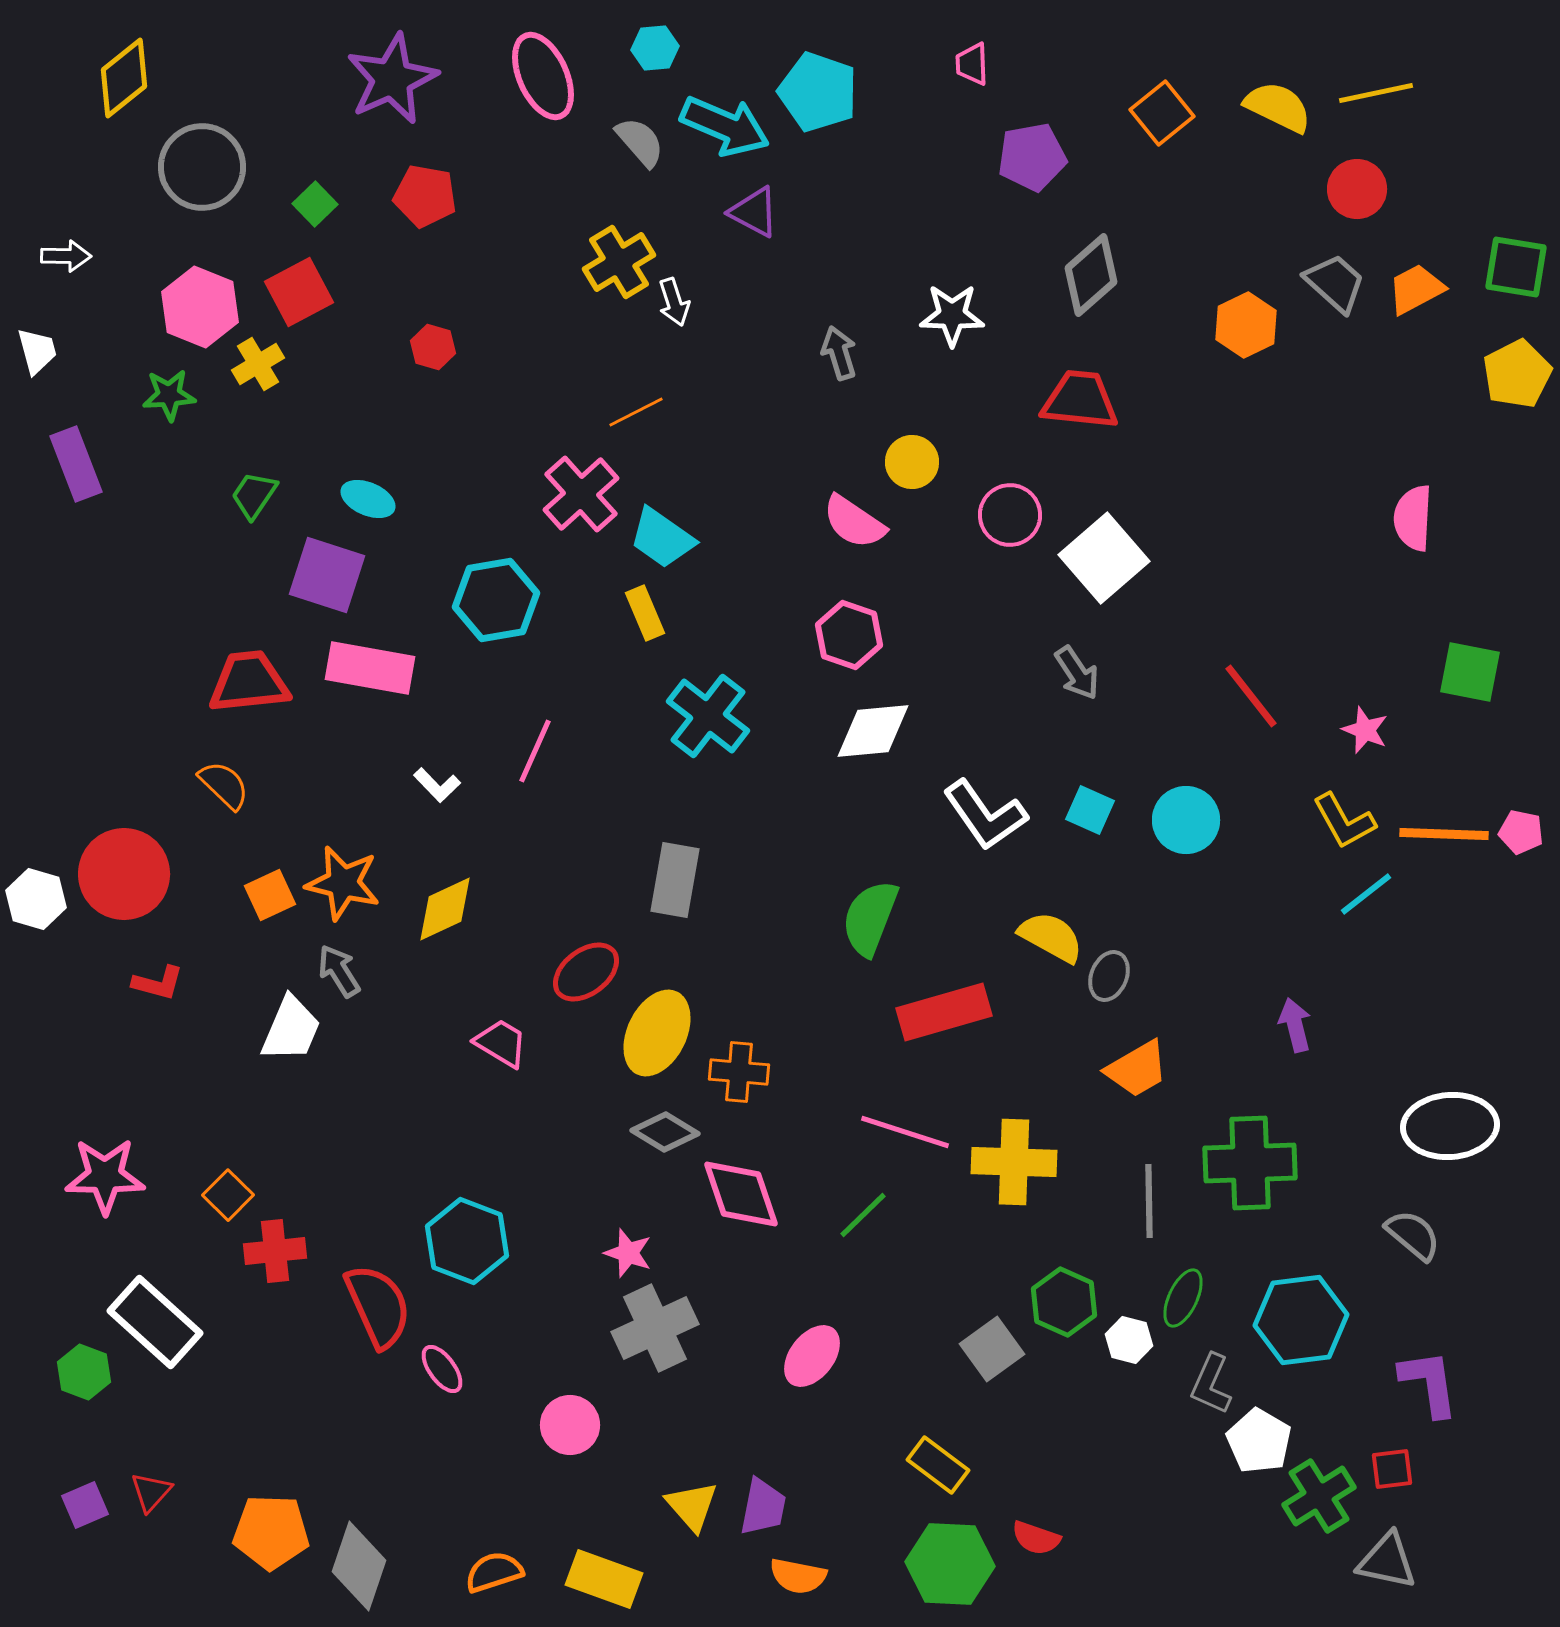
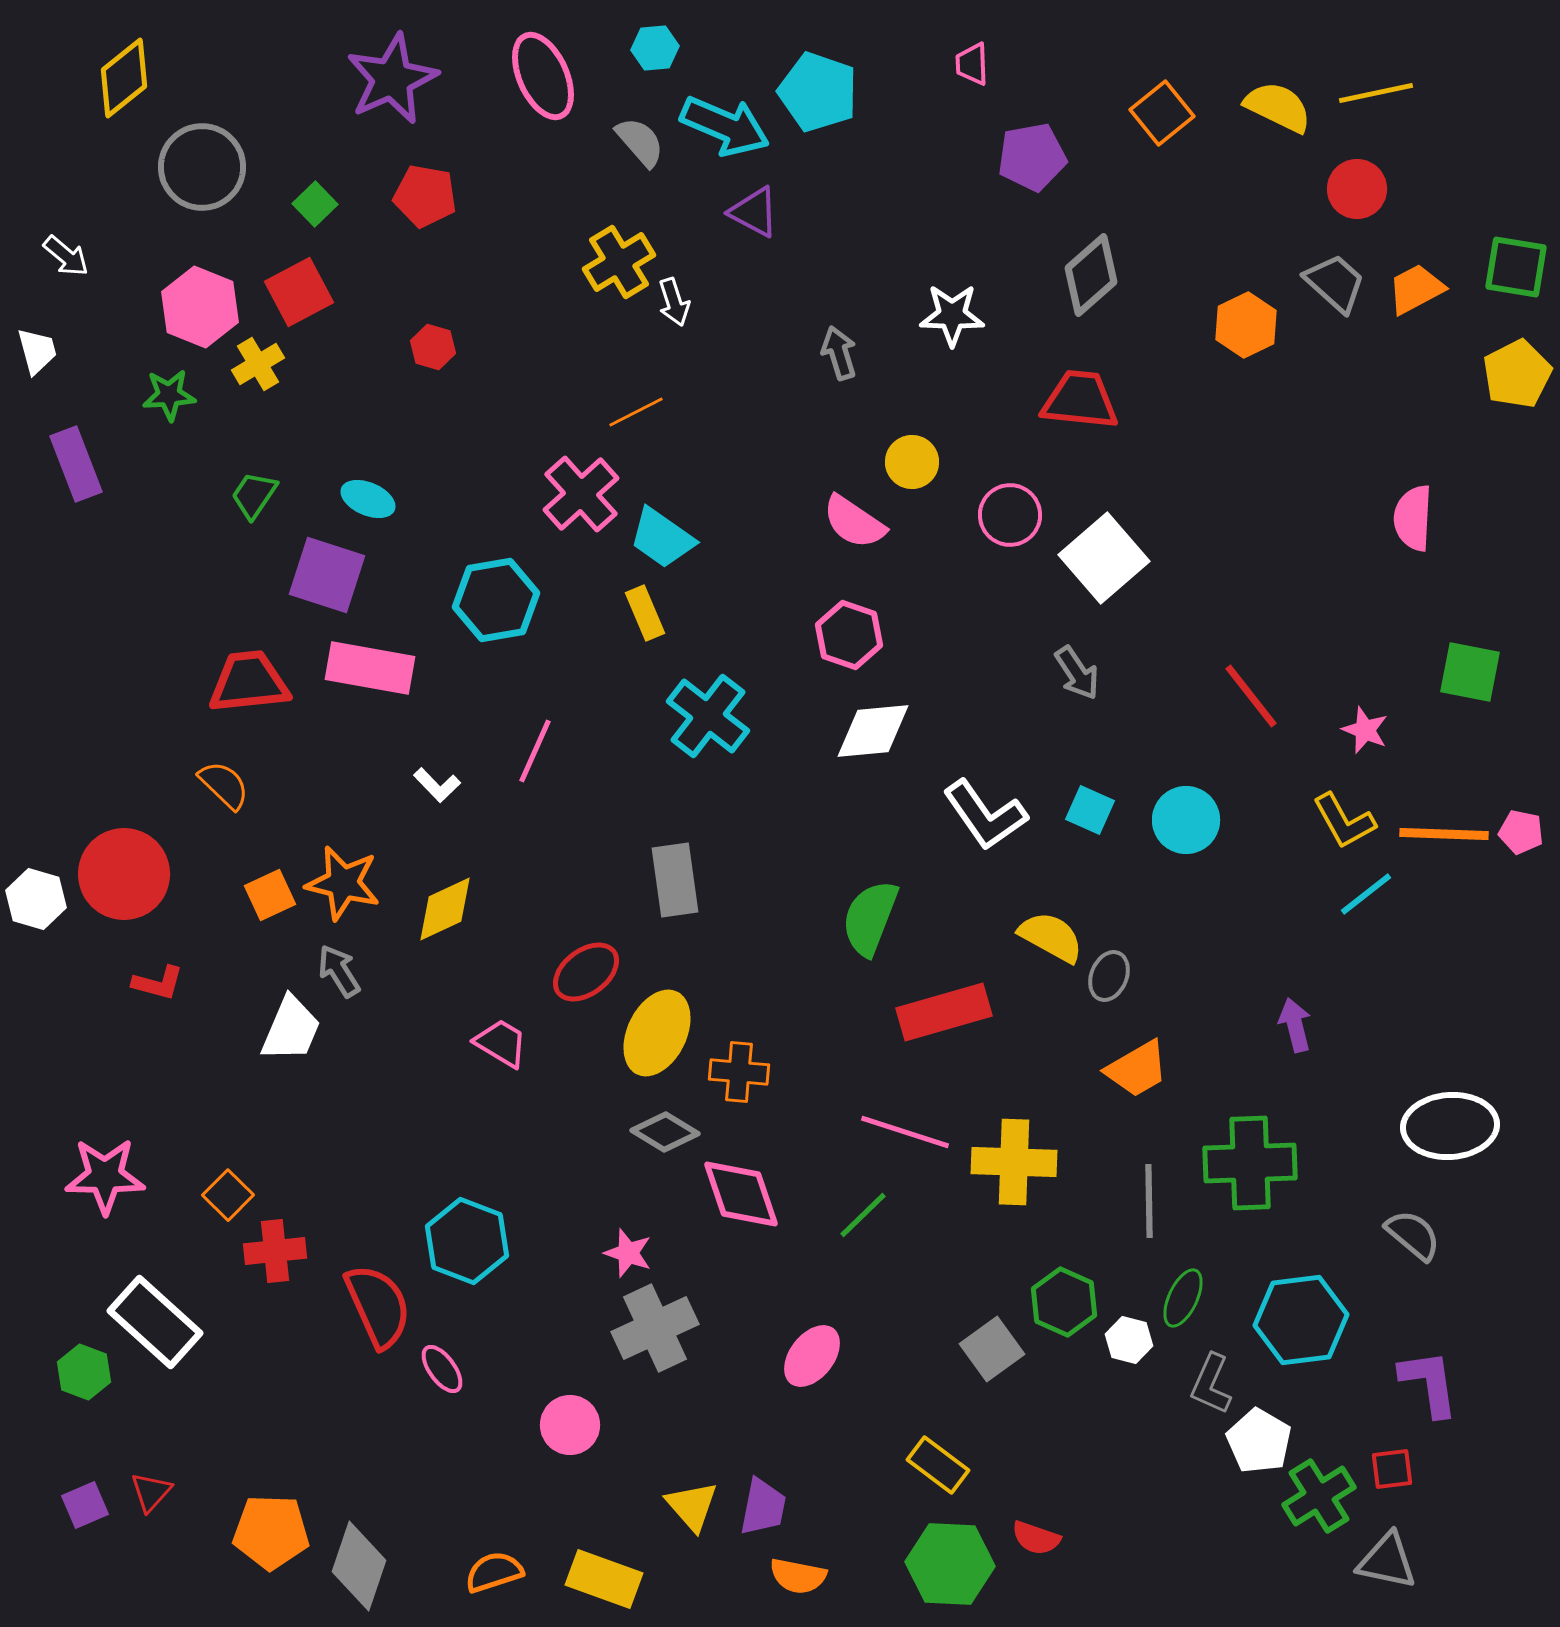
white arrow at (66, 256): rotated 39 degrees clockwise
gray rectangle at (675, 880): rotated 18 degrees counterclockwise
